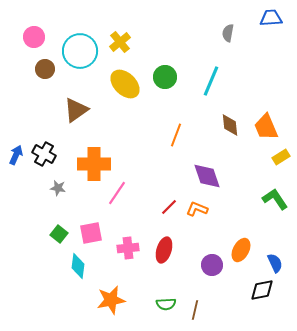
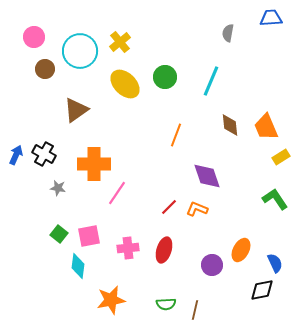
pink square: moved 2 px left, 3 px down
